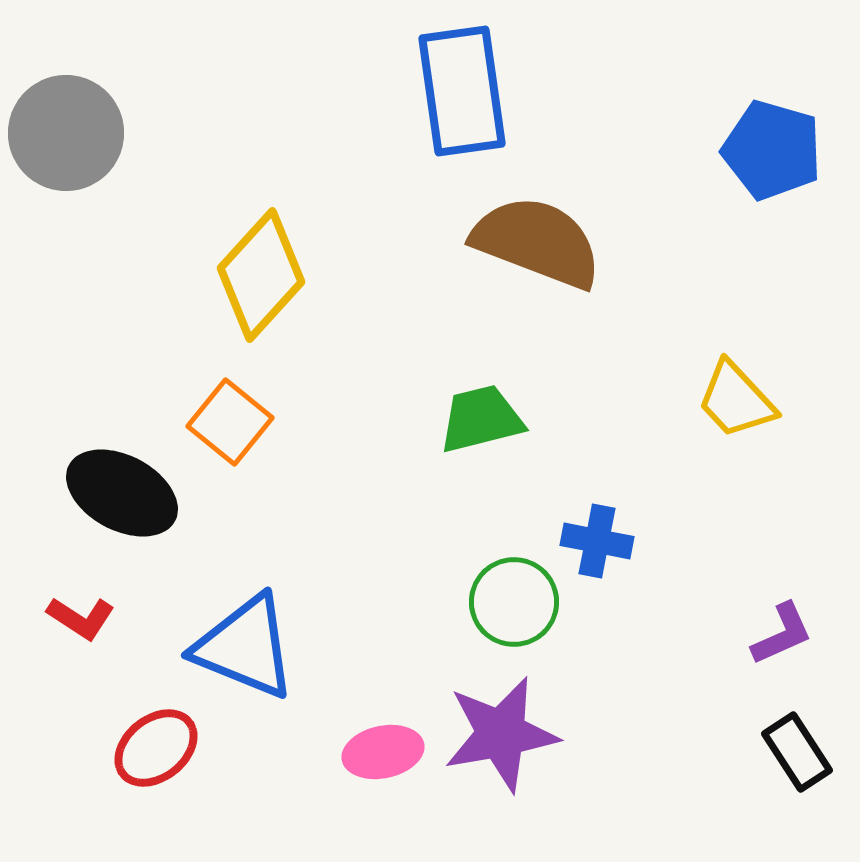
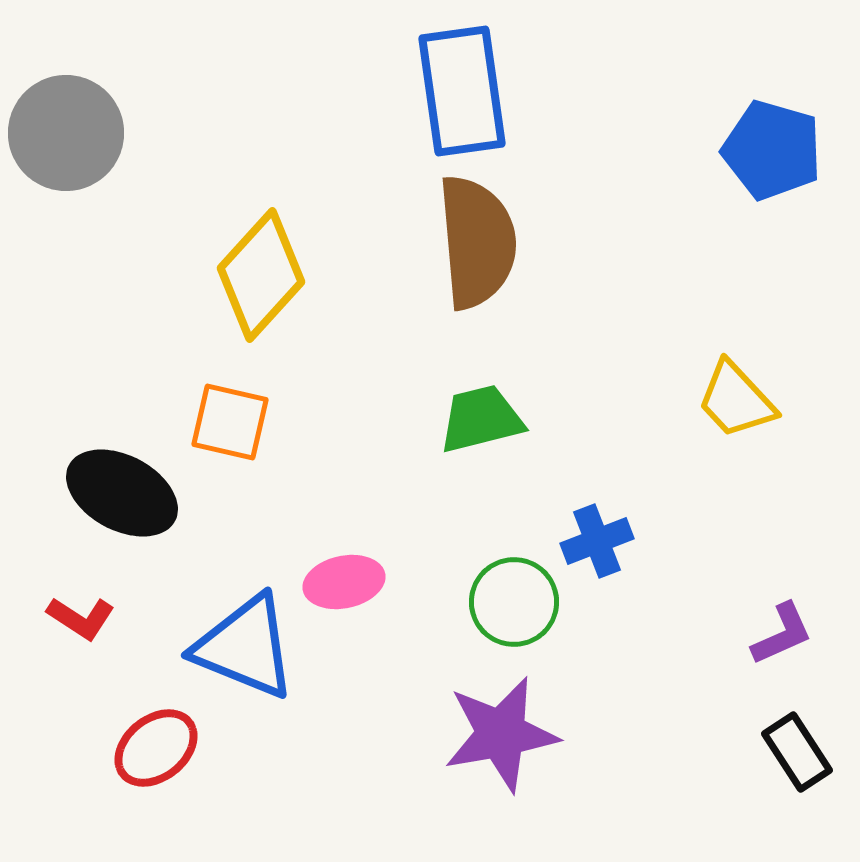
brown semicircle: moved 60 px left; rotated 64 degrees clockwise
orange square: rotated 26 degrees counterclockwise
blue cross: rotated 32 degrees counterclockwise
pink ellipse: moved 39 px left, 170 px up
